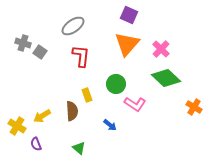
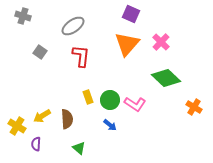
purple square: moved 2 px right, 1 px up
gray cross: moved 27 px up
pink cross: moved 7 px up
green circle: moved 6 px left, 16 px down
yellow rectangle: moved 1 px right, 2 px down
brown semicircle: moved 5 px left, 8 px down
purple semicircle: rotated 24 degrees clockwise
